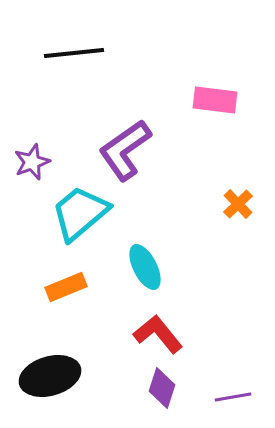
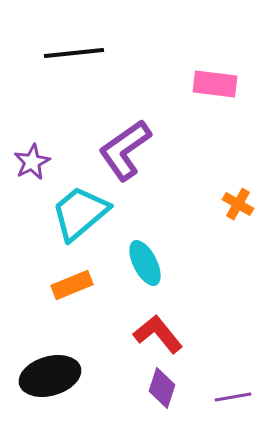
pink rectangle: moved 16 px up
purple star: rotated 6 degrees counterclockwise
orange cross: rotated 16 degrees counterclockwise
cyan ellipse: moved 4 px up
orange rectangle: moved 6 px right, 2 px up
